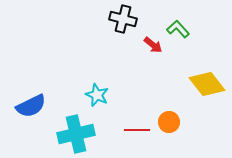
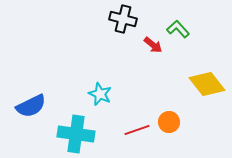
cyan star: moved 3 px right, 1 px up
red line: rotated 20 degrees counterclockwise
cyan cross: rotated 21 degrees clockwise
